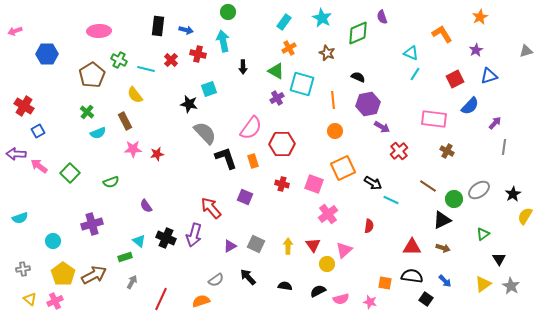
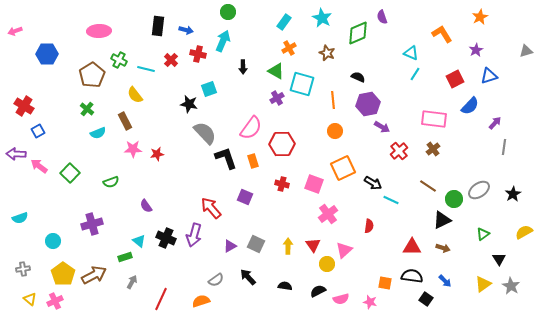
cyan arrow at (223, 41): rotated 35 degrees clockwise
green cross at (87, 112): moved 3 px up
brown cross at (447, 151): moved 14 px left, 2 px up; rotated 24 degrees clockwise
yellow semicircle at (525, 216): moved 1 px left, 16 px down; rotated 30 degrees clockwise
